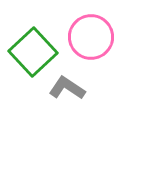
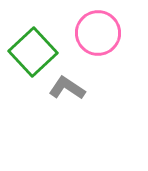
pink circle: moved 7 px right, 4 px up
